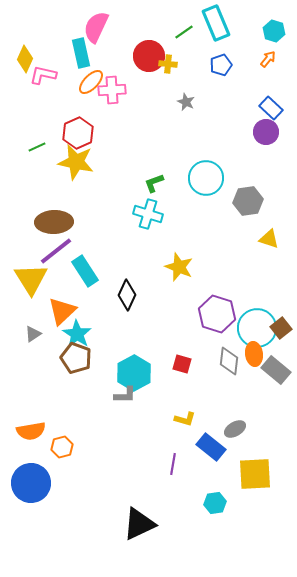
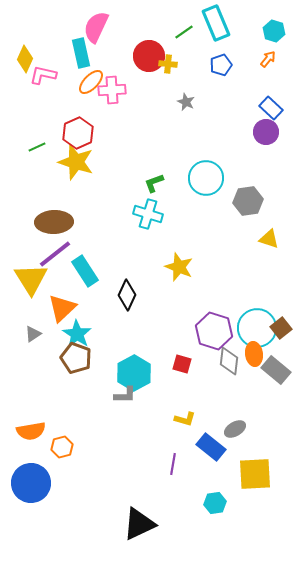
yellow star at (76, 162): rotated 6 degrees clockwise
purple line at (56, 251): moved 1 px left, 3 px down
orange triangle at (62, 311): moved 3 px up
purple hexagon at (217, 314): moved 3 px left, 17 px down
